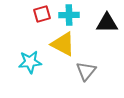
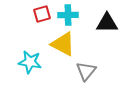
cyan cross: moved 1 px left
cyan star: rotated 15 degrees clockwise
